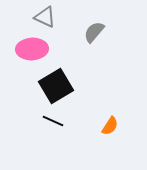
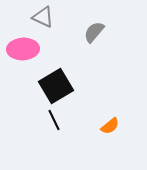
gray triangle: moved 2 px left
pink ellipse: moved 9 px left
black line: moved 1 px right, 1 px up; rotated 40 degrees clockwise
orange semicircle: rotated 18 degrees clockwise
